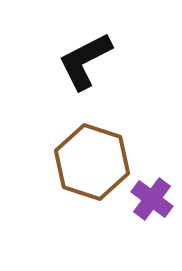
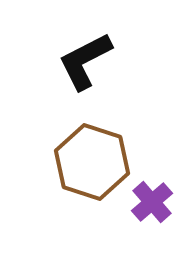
purple cross: moved 3 px down; rotated 12 degrees clockwise
